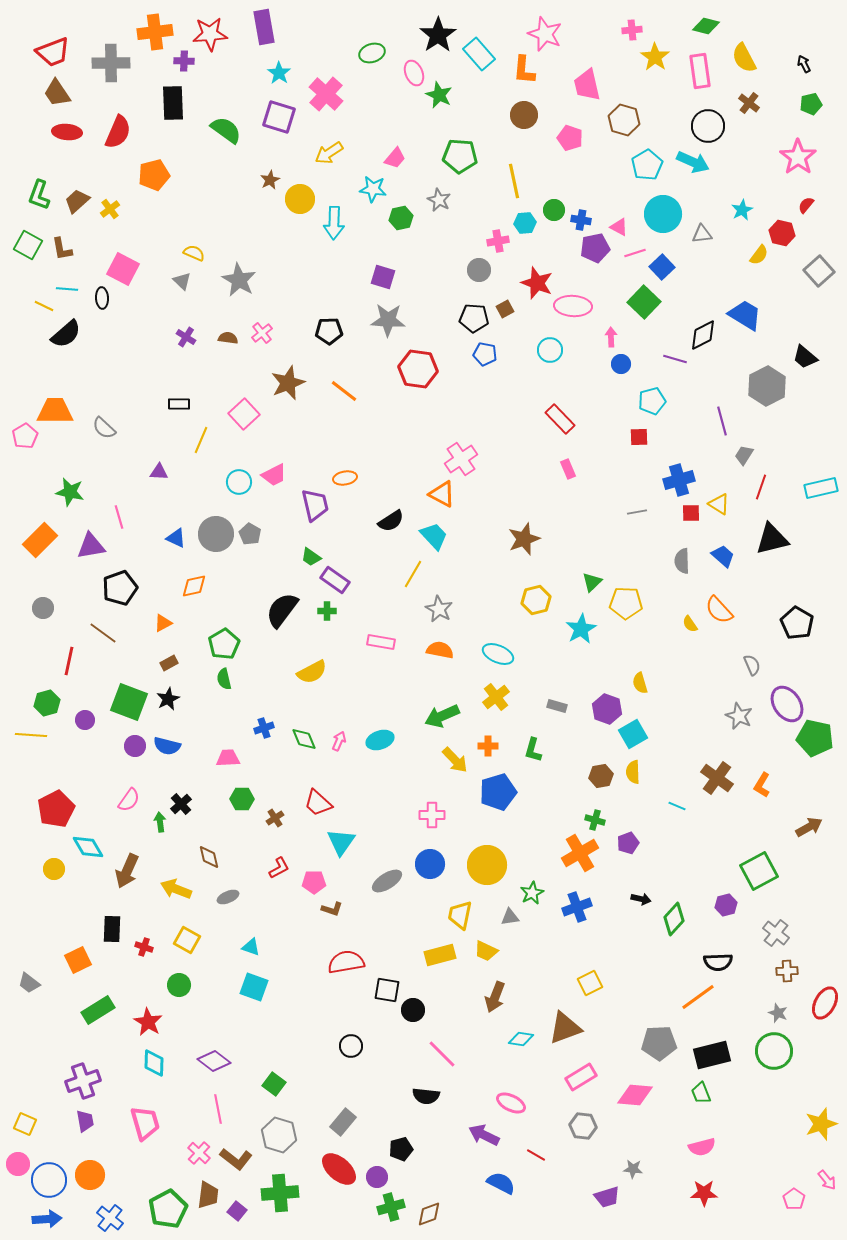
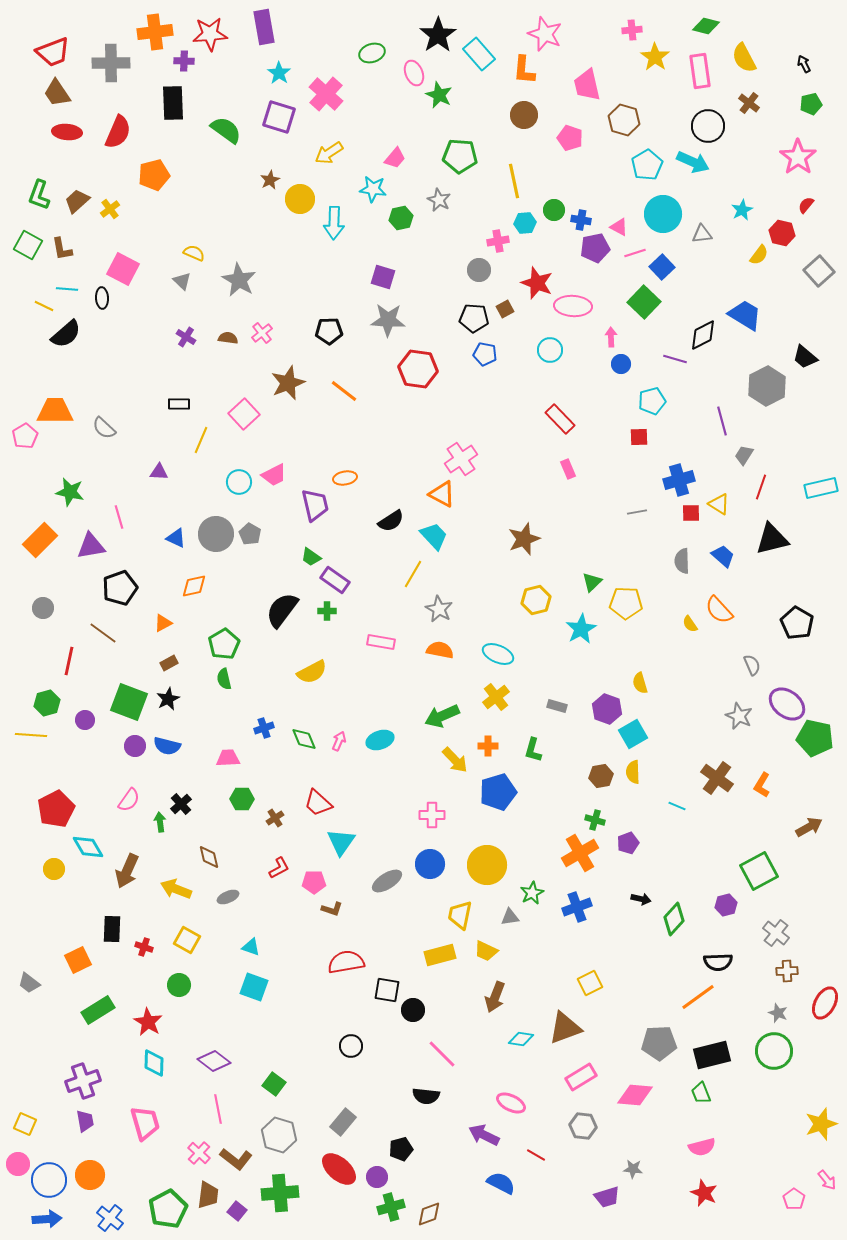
purple ellipse at (787, 704): rotated 18 degrees counterclockwise
red star at (704, 1193): rotated 24 degrees clockwise
